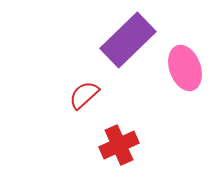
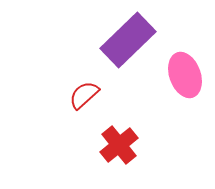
pink ellipse: moved 7 px down
red cross: rotated 15 degrees counterclockwise
